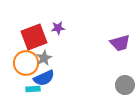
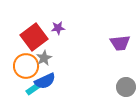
red square: rotated 16 degrees counterclockwise
purple trapezoid: rotated 10 degrees clockwise
orange circle: moved 3 px down
blue semicircle: moved 1 px right, 3 px down
gray circle: moved 1 px right, 2 px down
cyan rectangle: rotated 32 degrees counterclockwise
